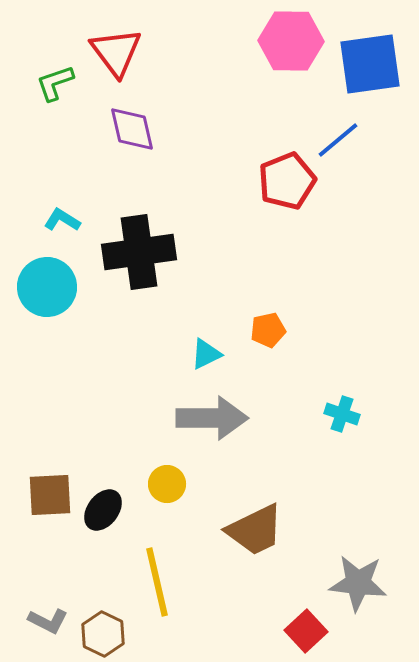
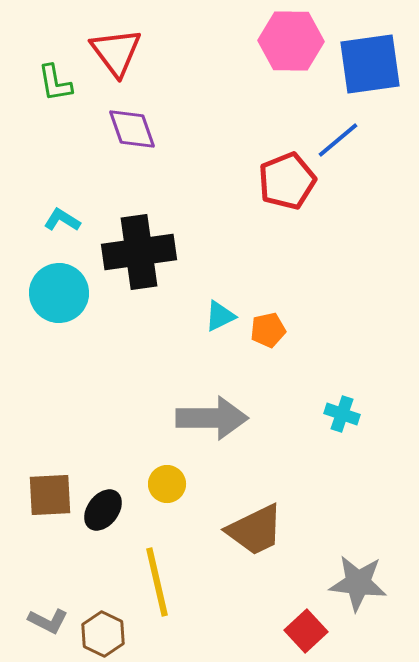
green L-shape: rotated 81 degrees counterclockwise
purple diamond: rotated 6 degrees counterclockwise
cyan circle: moved 12 px right, 6 px down
cyan triangle: moved 14 px right, 38 px up
